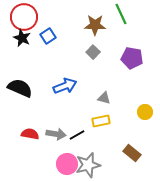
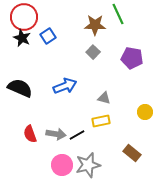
green line: moved 3 px left
red semicircle: rotated 120 degrees counterclockwise
pink circle: moved 5 px left, 1 px down
